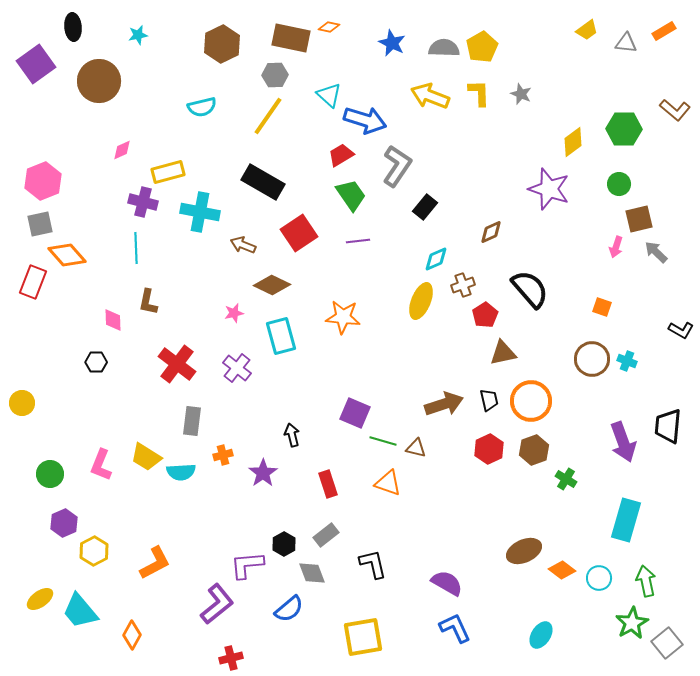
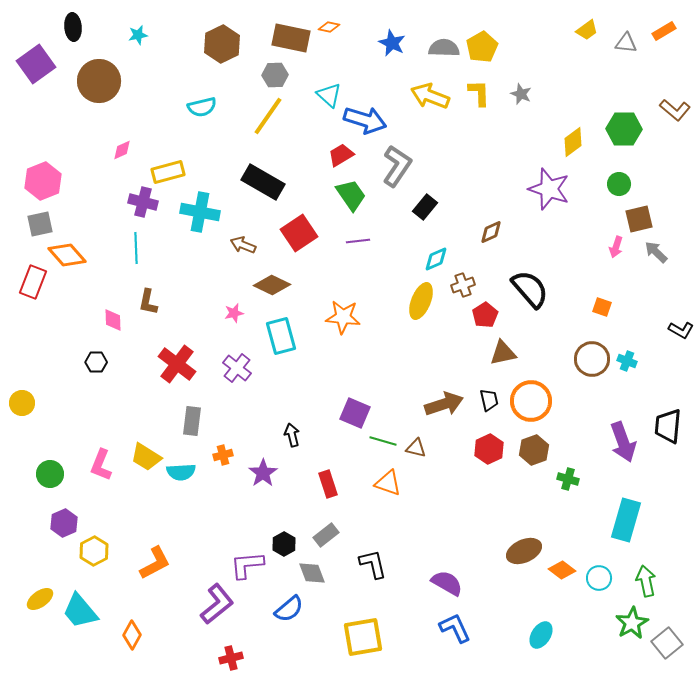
green cross at (566, 479): moved 2 px right; rotated 15 degrees counterclockwise
